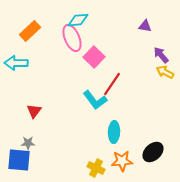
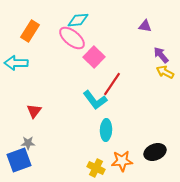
orange rectangle: rotated 15 degrees counterclockwise
pink ellipse: rotated 28 degrees counterclockwise
cyan ellipse: moved 8 px left, 2 px up
black ellipse: moved 2 px right; rotated 20 degrees clockwise
blue square: rotated 25 degrees counterclockwise
